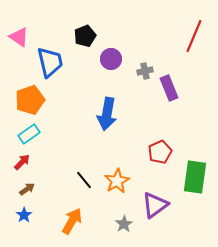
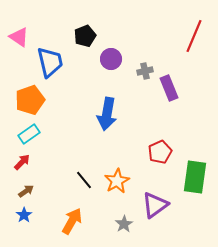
brown arrow: moved 1 px left, 2 px down
